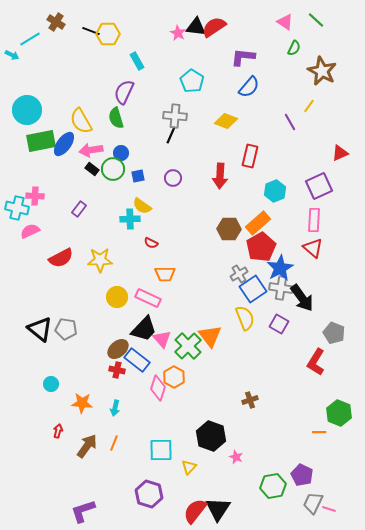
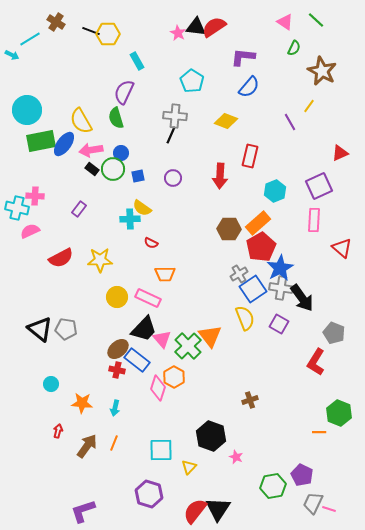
yellow semicircle at (142, 206): moved 2 px down
red triangle at (313, 248): moved 29 px right
